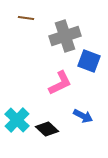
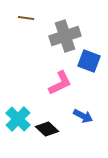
cyan cross: moved 1 px right, 1 px up
